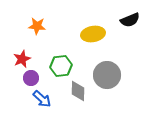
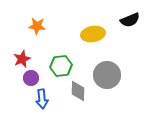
blue arrow: rotated 42 degrees clockwise
